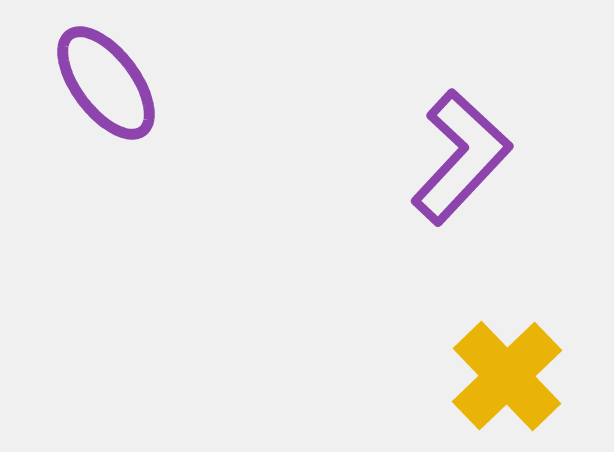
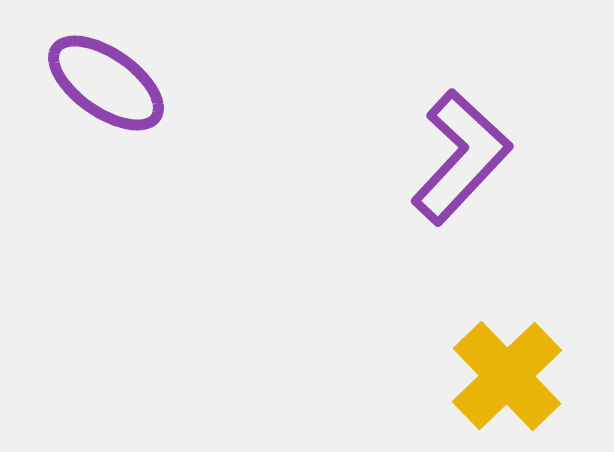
purple ellipse: rotated 18 degrees counterclockwise
